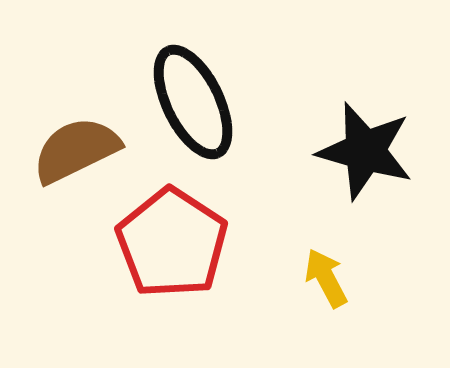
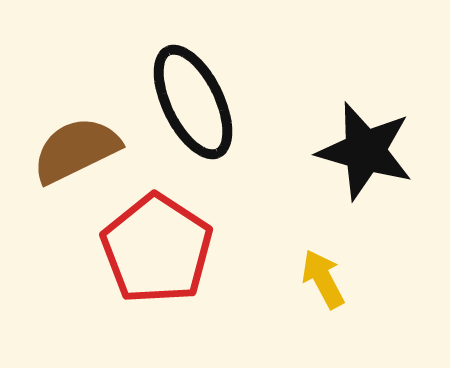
red pentagon: moved 15 px left, 6 px down
yellow arrow: moved 3 px left, 1 px down
